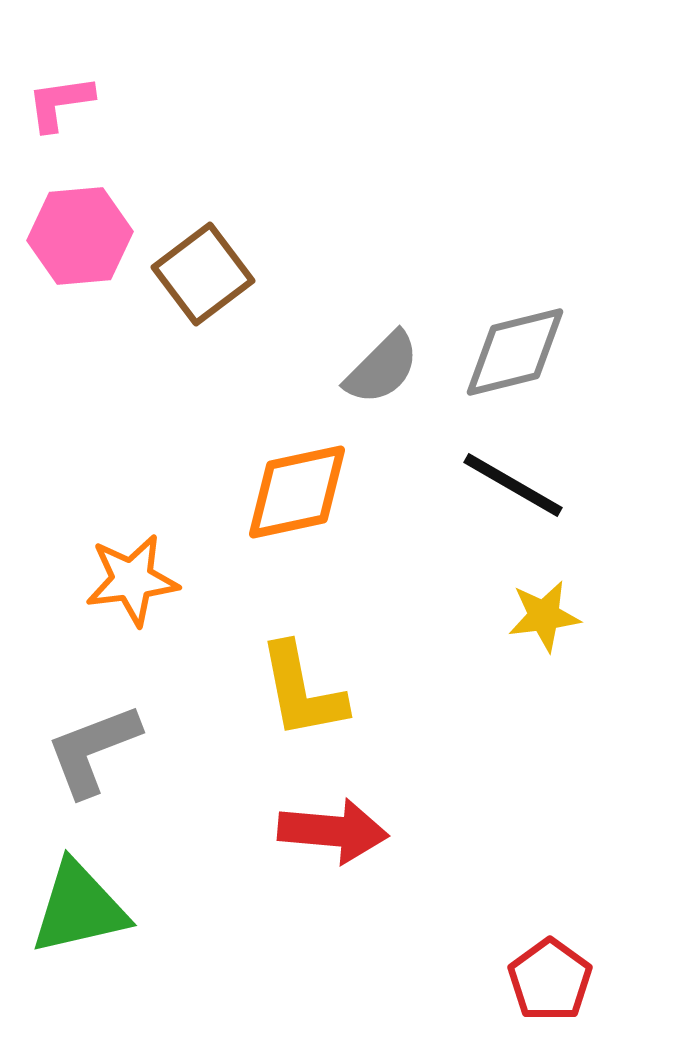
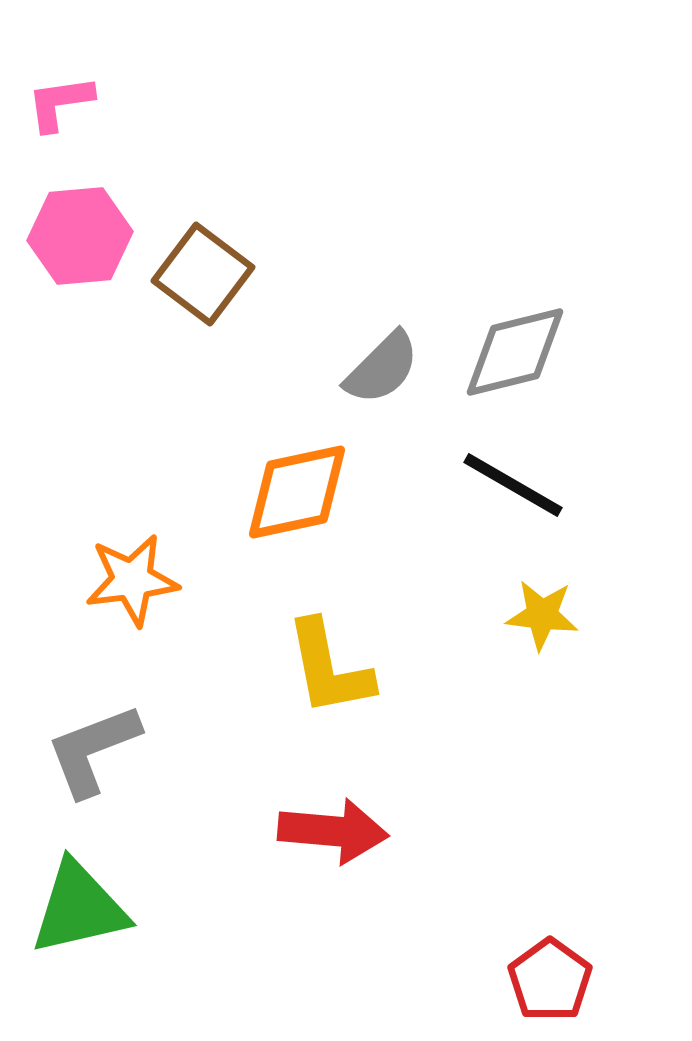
brown square: rotated 16 degrees counterclockwise
yellow star: moved 2 px left, 1 px up; rotated 14 degrees clockwise
yellow L-shape: moved 27 px right, 23 px up
